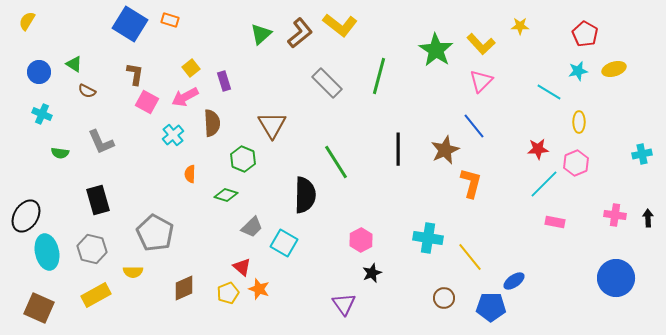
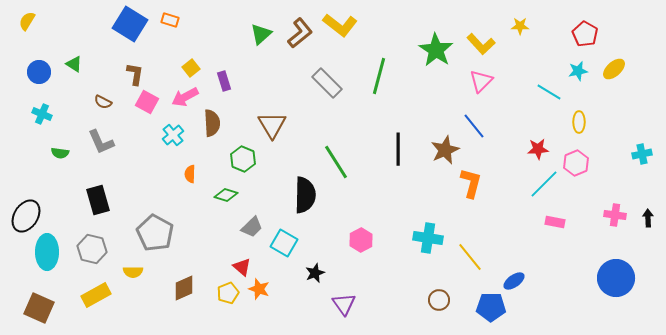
yellow ellipse at (614, 69): rotated 25 degrees counterclockwise
brown semicircle at (87, 91): moved 16 px right, 11 px down
cyan ellipse at (47, 252): rotated 12 degrees clockwise
black star at (372, 273): moved 57 px left
brown circle at (444, 298): moved 5 px left, 2 px down
